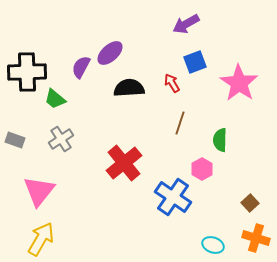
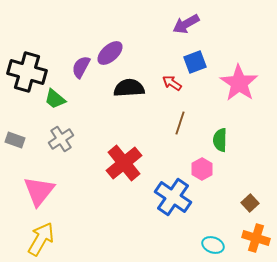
black cross: rotated 18 degrees clockwise
red arrow: rotated 24 degrees counterclockwise
